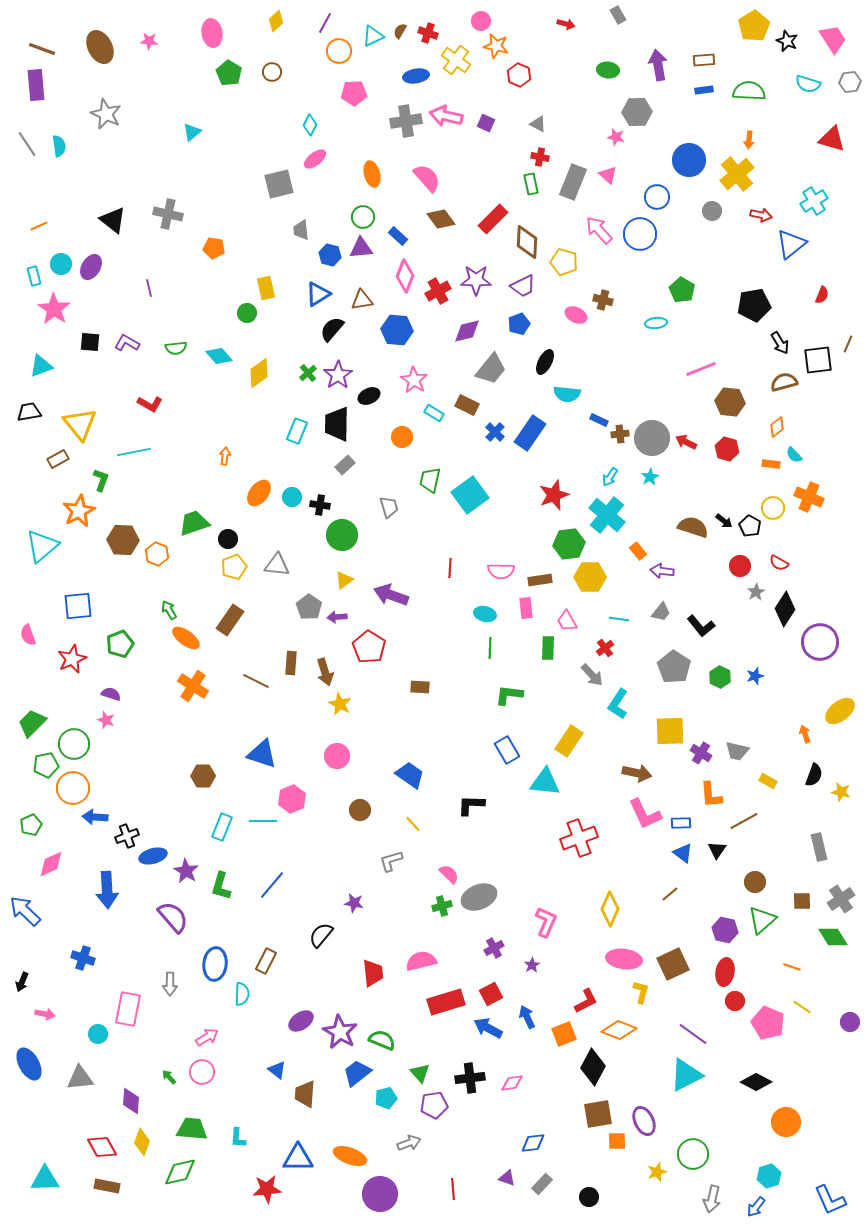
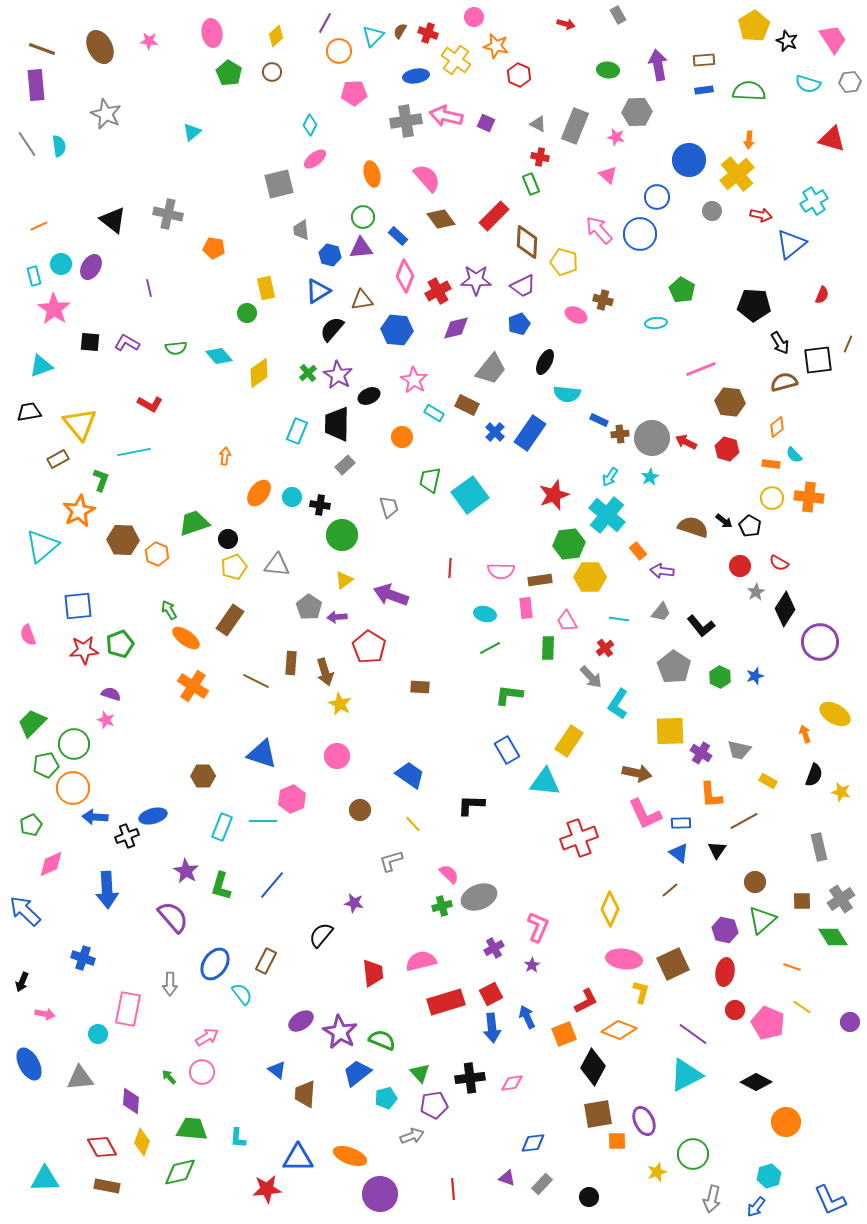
yellow diamond at (276, 21): moved 15 px down
pink circle at (481, 21): moved 7 px left, 4 px up
cyan triangle at (373, 36): rotated 20 degrees counterclockwise
gray rectangle at (573, 182): moved 2 px right, 56 px up
green rectangle at (531, 184): rotated 10 degrees counterclockwise
red rectangle at (493, 219): moved 1 px right, 3 px up
blue triangle at (318, 294): moved 3 px up
black pentagon at (754, 305): rotated 12 degrees clockwise
purple diamond at (467, 331): moved 11 px left, 3 px up
purple star at (338, 375): rotated 8 degrees counterclockwise
orange cross at (809, 497): rotated 16 degrees counterclockwise
yellow circle at (773, 508): moved 1 px left, 10 px up
green line at (490, 648): rotated 60 degrees clockwise
red star at (72, 659): moved 12 px right, 9 px up; rotated 20 degrees clockwise
gray arrow at (592, 675): moved 1 px left, 2 px down
yellow ellipse at (840, 711): moved 5 px left, 3 px down; rotated 68 degrees clockwise
gray trapezoid at (737, 751): moved 2 px right, 1 px up
blue triangle at (683, 853): moved 4 px left
blue ellipse at (153, 856): moved 40 px up
brown line at (670, 894): moved 4 px up
pink L-shape at (546, 922): moved 8 px left, 5 px down
blue ellipse at (215, 964): rotated 28 degrees clockwise
cyan semicircle at (242, 994): rotated 40 degrees counterclockwise
red circle at (735, 1001): moved 9 px down
blue arrow at (488, 1028): moved 4 px right; rotated 124 degrees counterclockwise
gray arrow at (409, 1143): moved 3 px right, 7 px up
